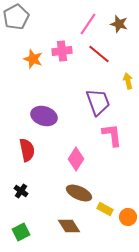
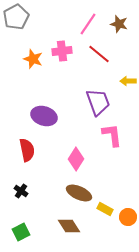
yellow arrow: rotated 77 degrees counterclockwise
